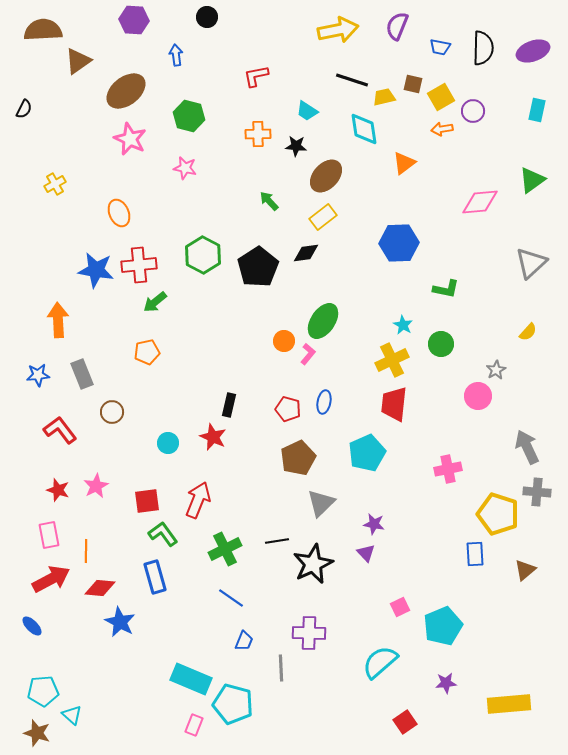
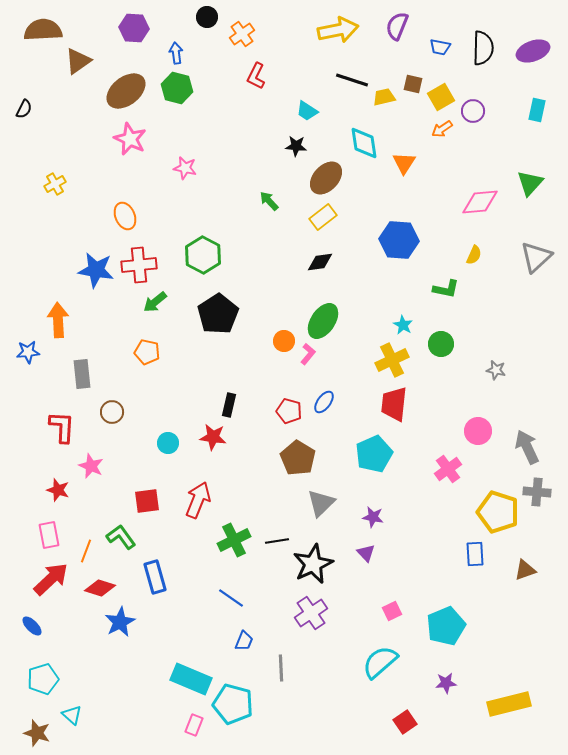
purple hexagon at (134, 20): moved 8 px down
blue arrow at (176, 55): moved 2 px up
red L-shape at (256, 76): rotated 52 degrees counterclockwise
green hexagon at (189, 116): moved 12 px left, 28 px up
cyan diamond at (364, 129): moved 14 px down
orange arrow at (442, 129): rotated 25 degrees counterclockwise
orange cross at (258, 134): moved 16 px left, 100 px up; rotated 35 degrees counterclockwise
orange triangle at (404, 163): rotated 20 degrees counterclockwise
brown ellipse at (326, 176): moved 2 px down
green triangle at (532, 180): moved 2 px left, 3 px down; rotated 12 degrees counterclockwise
orange ellipse at (119, 213): moved 6 px right, 3 px down
blue hexagon at (399, 243): moved 3 px up; rotated 6 degrees clockwise
black diamond at (306, 253): moved 14 px right, 9 px down
gray triangle at (531, 263): moved 5 px right, 6 px up
black pentagon at (258, 267): moved 40 px left, 47 px down
yellow semicircle at (528, 332): moved 54 px left, 77 px up; rotated 18 degrees counterclockwise
orange pentagon at (147, 352): rotated 25 degrees clockwise
gray star at (496, 370): rotated 30 degrees counterclockwise
gray rectangle at (82, 374): rotated 16 degrees clockwise
blue star at (38, 375): moved 10 px left, 23 px up
pink circle at (478, 396): moved 35 px down
blue ellipse at (324, 402): rotated 25 degrees clockwise
red pentagon at (288, 409): moved 1 px right, 2 px down
red L-shape at (60, 430): moved 2 px right, 3 px up; rotated 40 degrees clockwise
red star at (213, 437): rotated 16 degrees counterclockwise
cyan pentagon at (367, 453): moved 7 px right, 1 px down
brown pentagon at (298, 458): rotated 16 degrees counterclockwise
pink cross at (448, 469): rotated 24 degrees counterclockwise
pink star at (96, 486): moved 5 px left, 20 px up; rotated 20 degrees counterclockwise
yellow pentagon at (498, 514): moved 2 px up
purple star at (374, 524): moved 1 px left, 7 px up
green L-shape at (163, 534): moved 42 px left, 3 px down
green cross at (225, 549): moved 9 px right, 9 px up
orange line at (86, 551): rotated 20 degrees clockwise
brown triangle at (525, 570): rotated 20 degrees clockwise
red arrow at (51, 579): rotated 15 degrees counterclockwise
red diamond at (100, 588): rotated 12 degrees clockwise
pink square at (400, 607): moved 8 px left, 4 px down
blue star at (120, 622): rotated 16 degrees clockwise
cyan pentagon at (443, 626): moved 3 px right
purple cross at (309, 633): moved 2 px right, 20 px up; rotated 36 degrees counterclockwise
cyan pentagon at (43, 691): moved 12 px up; rotated 12 degrees counterclockwise
yellow rectangle at (509, 704): rotated 9 degrees counterclockwise
